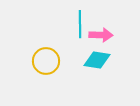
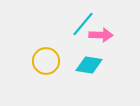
cyan line: moved 3 px right; rotated 40 degrees clockwise
cyan diamond: moved 8 px left, 5 px down
